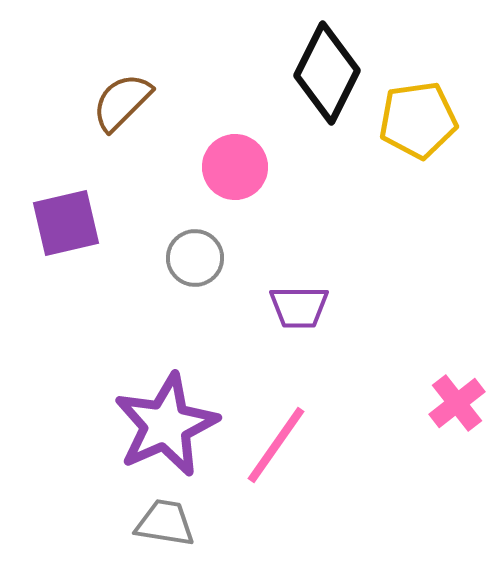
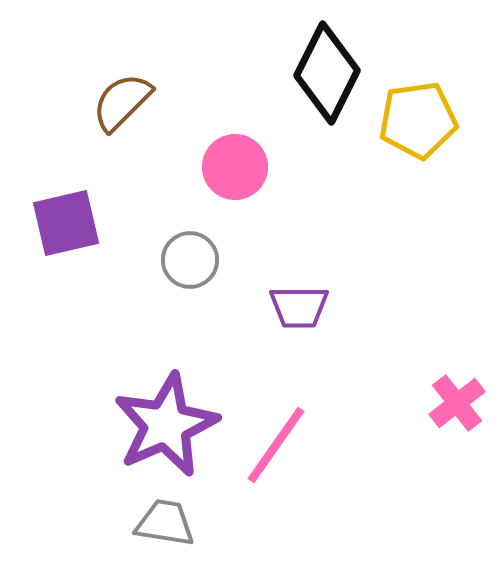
gray circle: moved 5 px left, 2 px down
